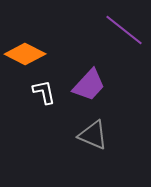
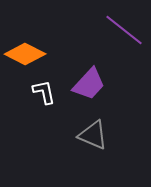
purple trapezoid: moved 1 px up
